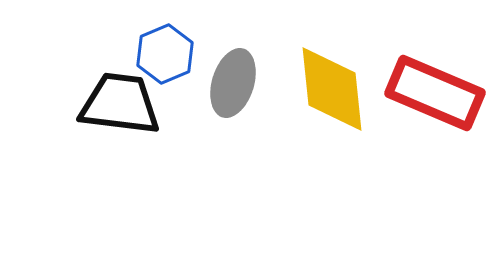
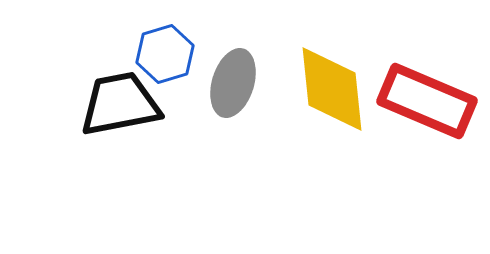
blue hexagon: rotated 6 degrees clockwise
red rectangle: moved 8 px left, 8 px down
black trapezoid: rotated 18 degrees counterclockwise
